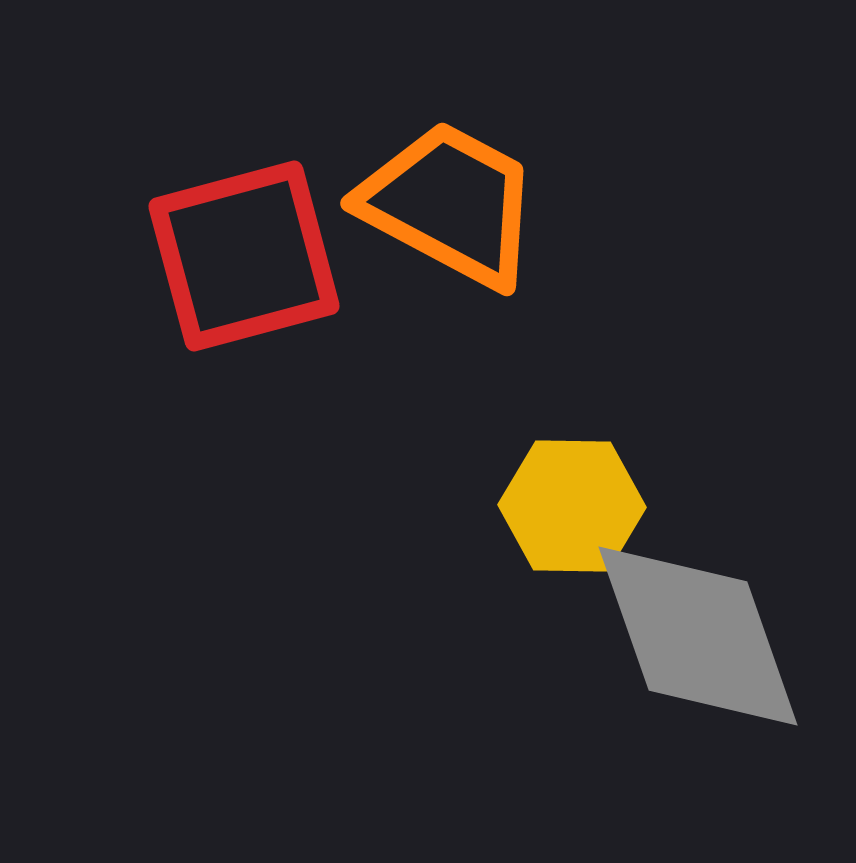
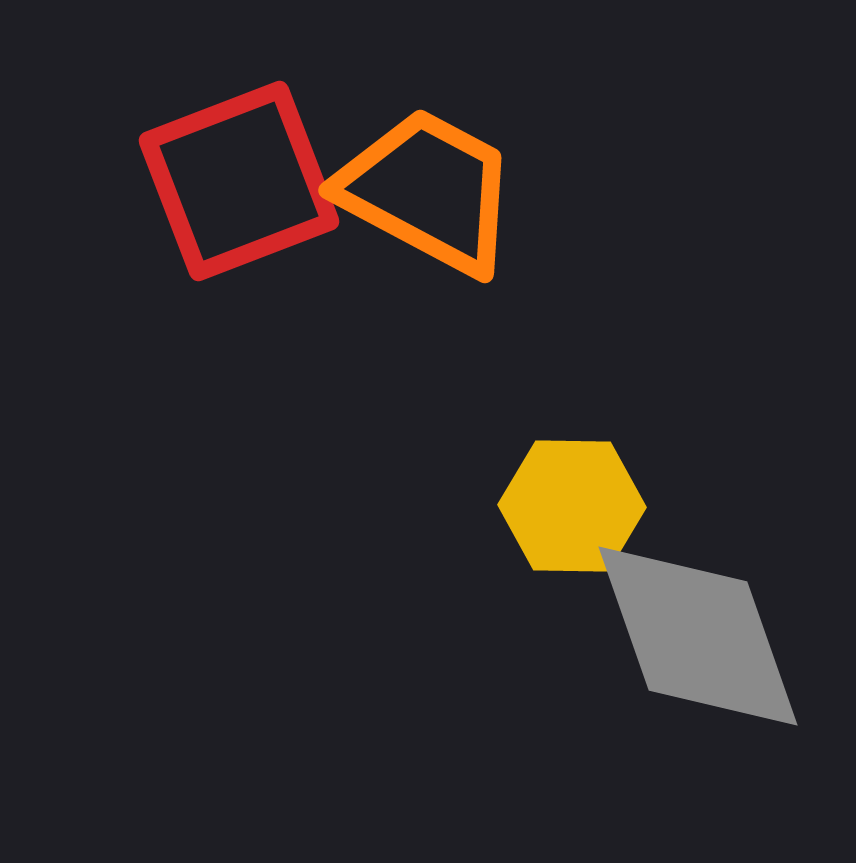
orange trapezoid: moved 22 px left, 13 px up
red square: moved 5 px left, 75 px up; rotated 6 degrees counterclockwise
